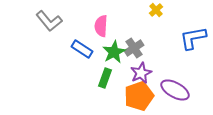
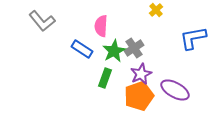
gray L-shape: moved 7 px left
green star: moved 1 px up
purple star: moved 1 px down
